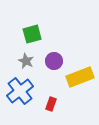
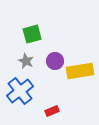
purple circle: moved 1 px right
yellow rectangle: moved 6 px up; rotated 12 degrees clockwise
red rectangle: moved 1 px right, 7 px down; rotated 48 degrees clockwise
